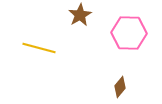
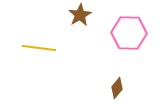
yellow line: rotated 8 degrees counterclockwise
brown diamond: moved 3 px left, 1 px down
